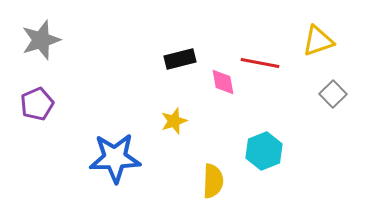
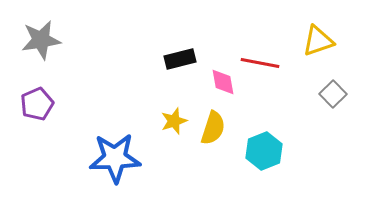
gray star: rotated 9 degrees clockwise
yellow semicircle: moved 53 px up; rotated 16 degrees clockwise
